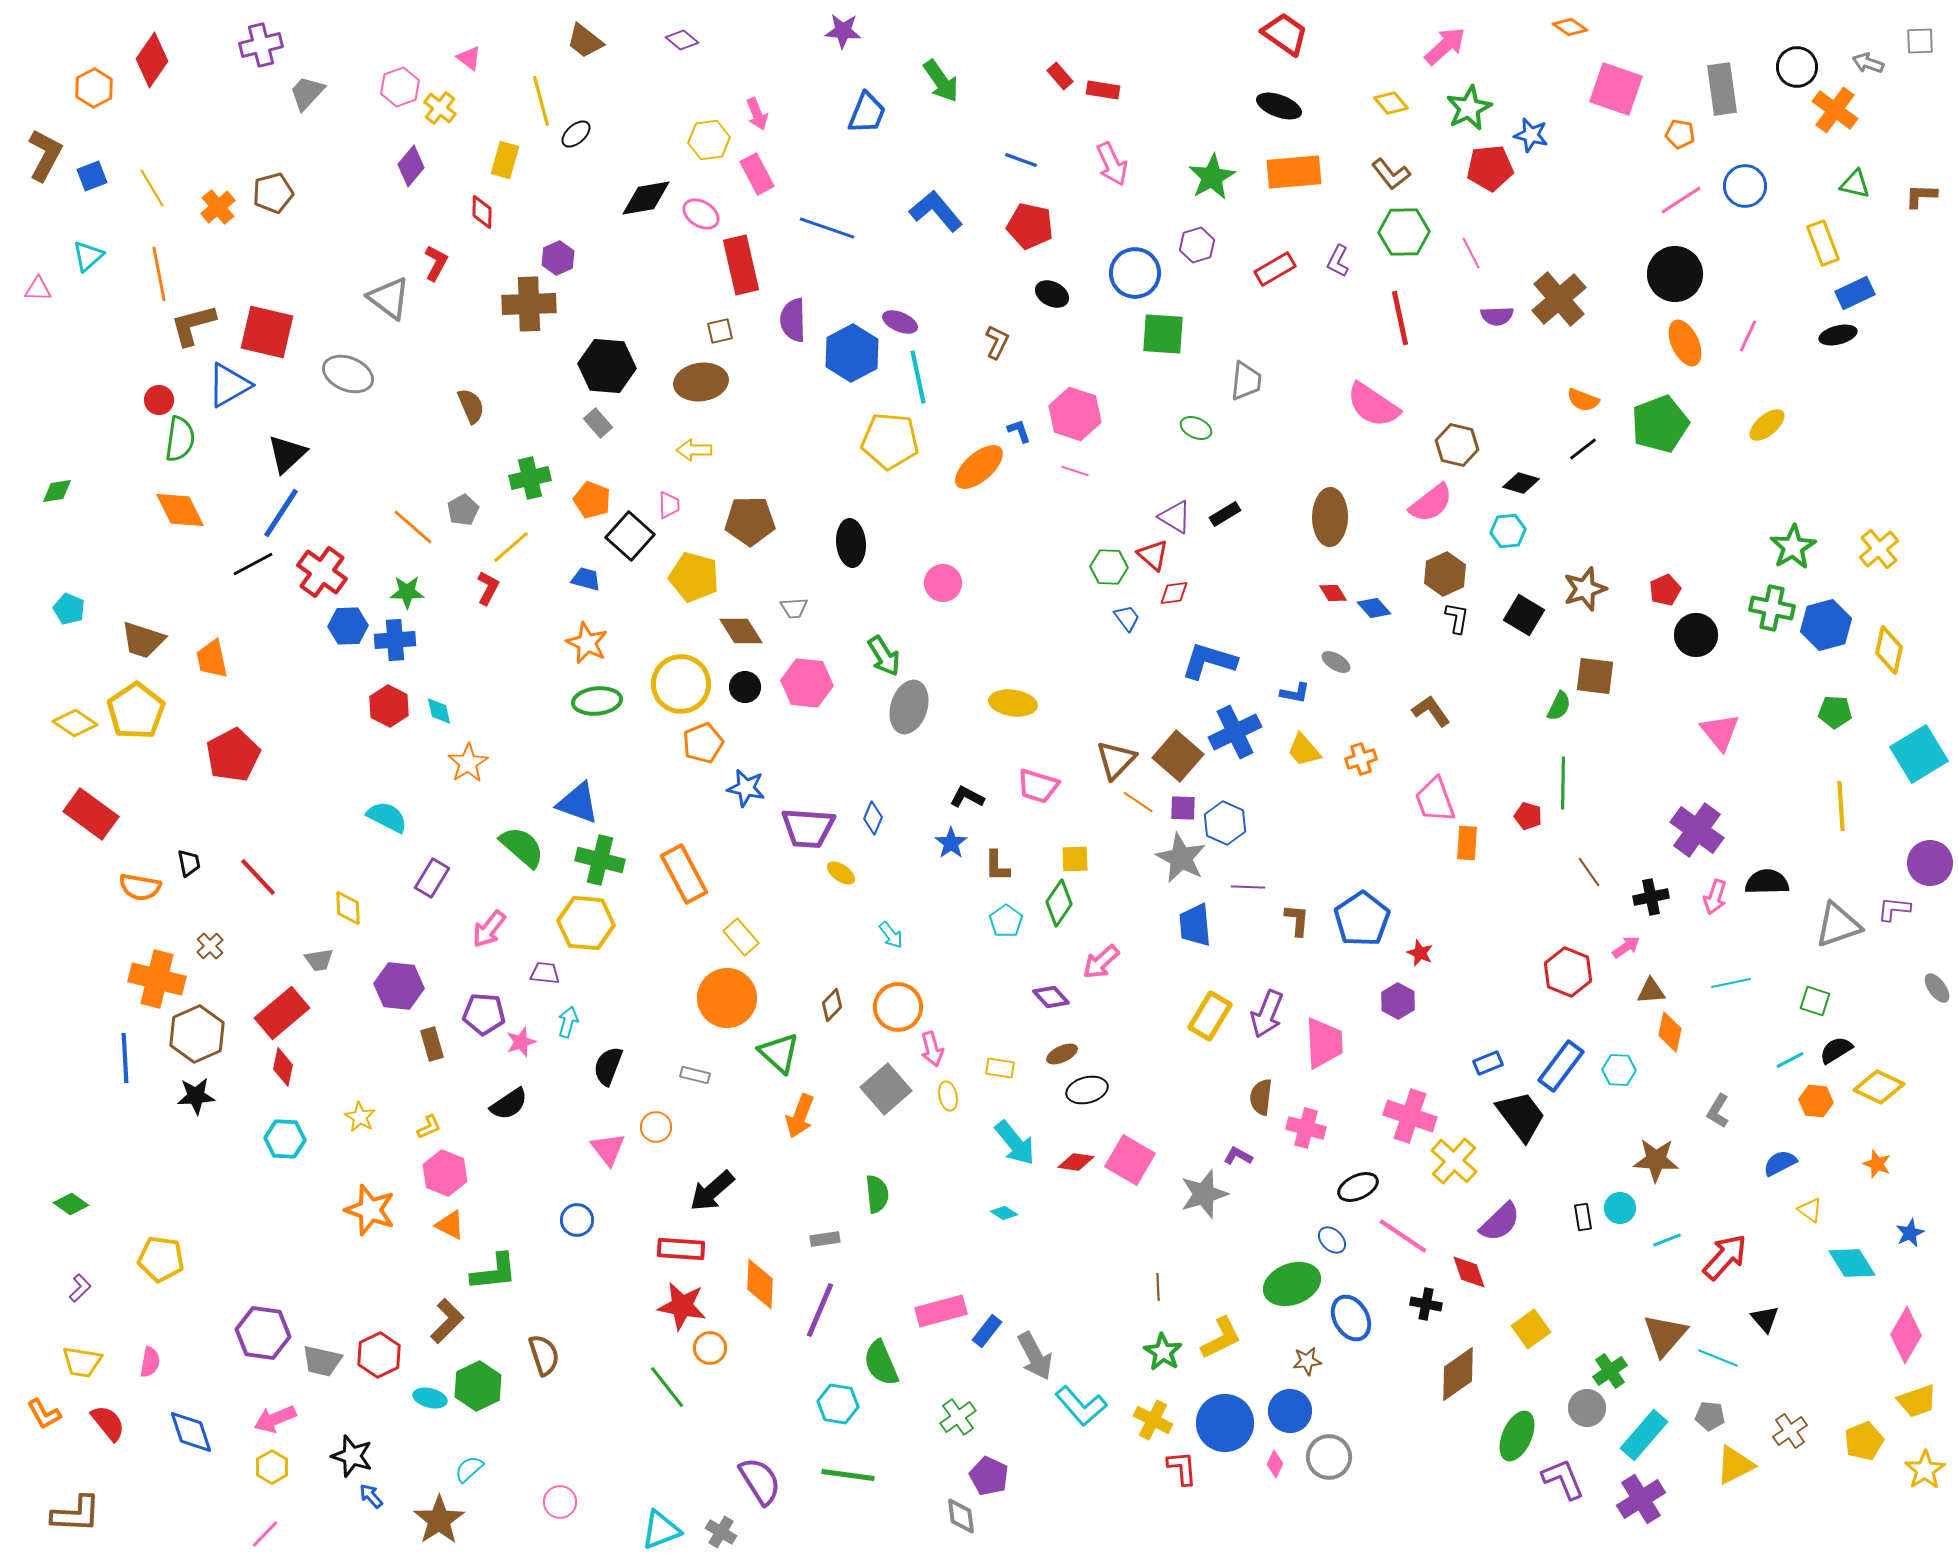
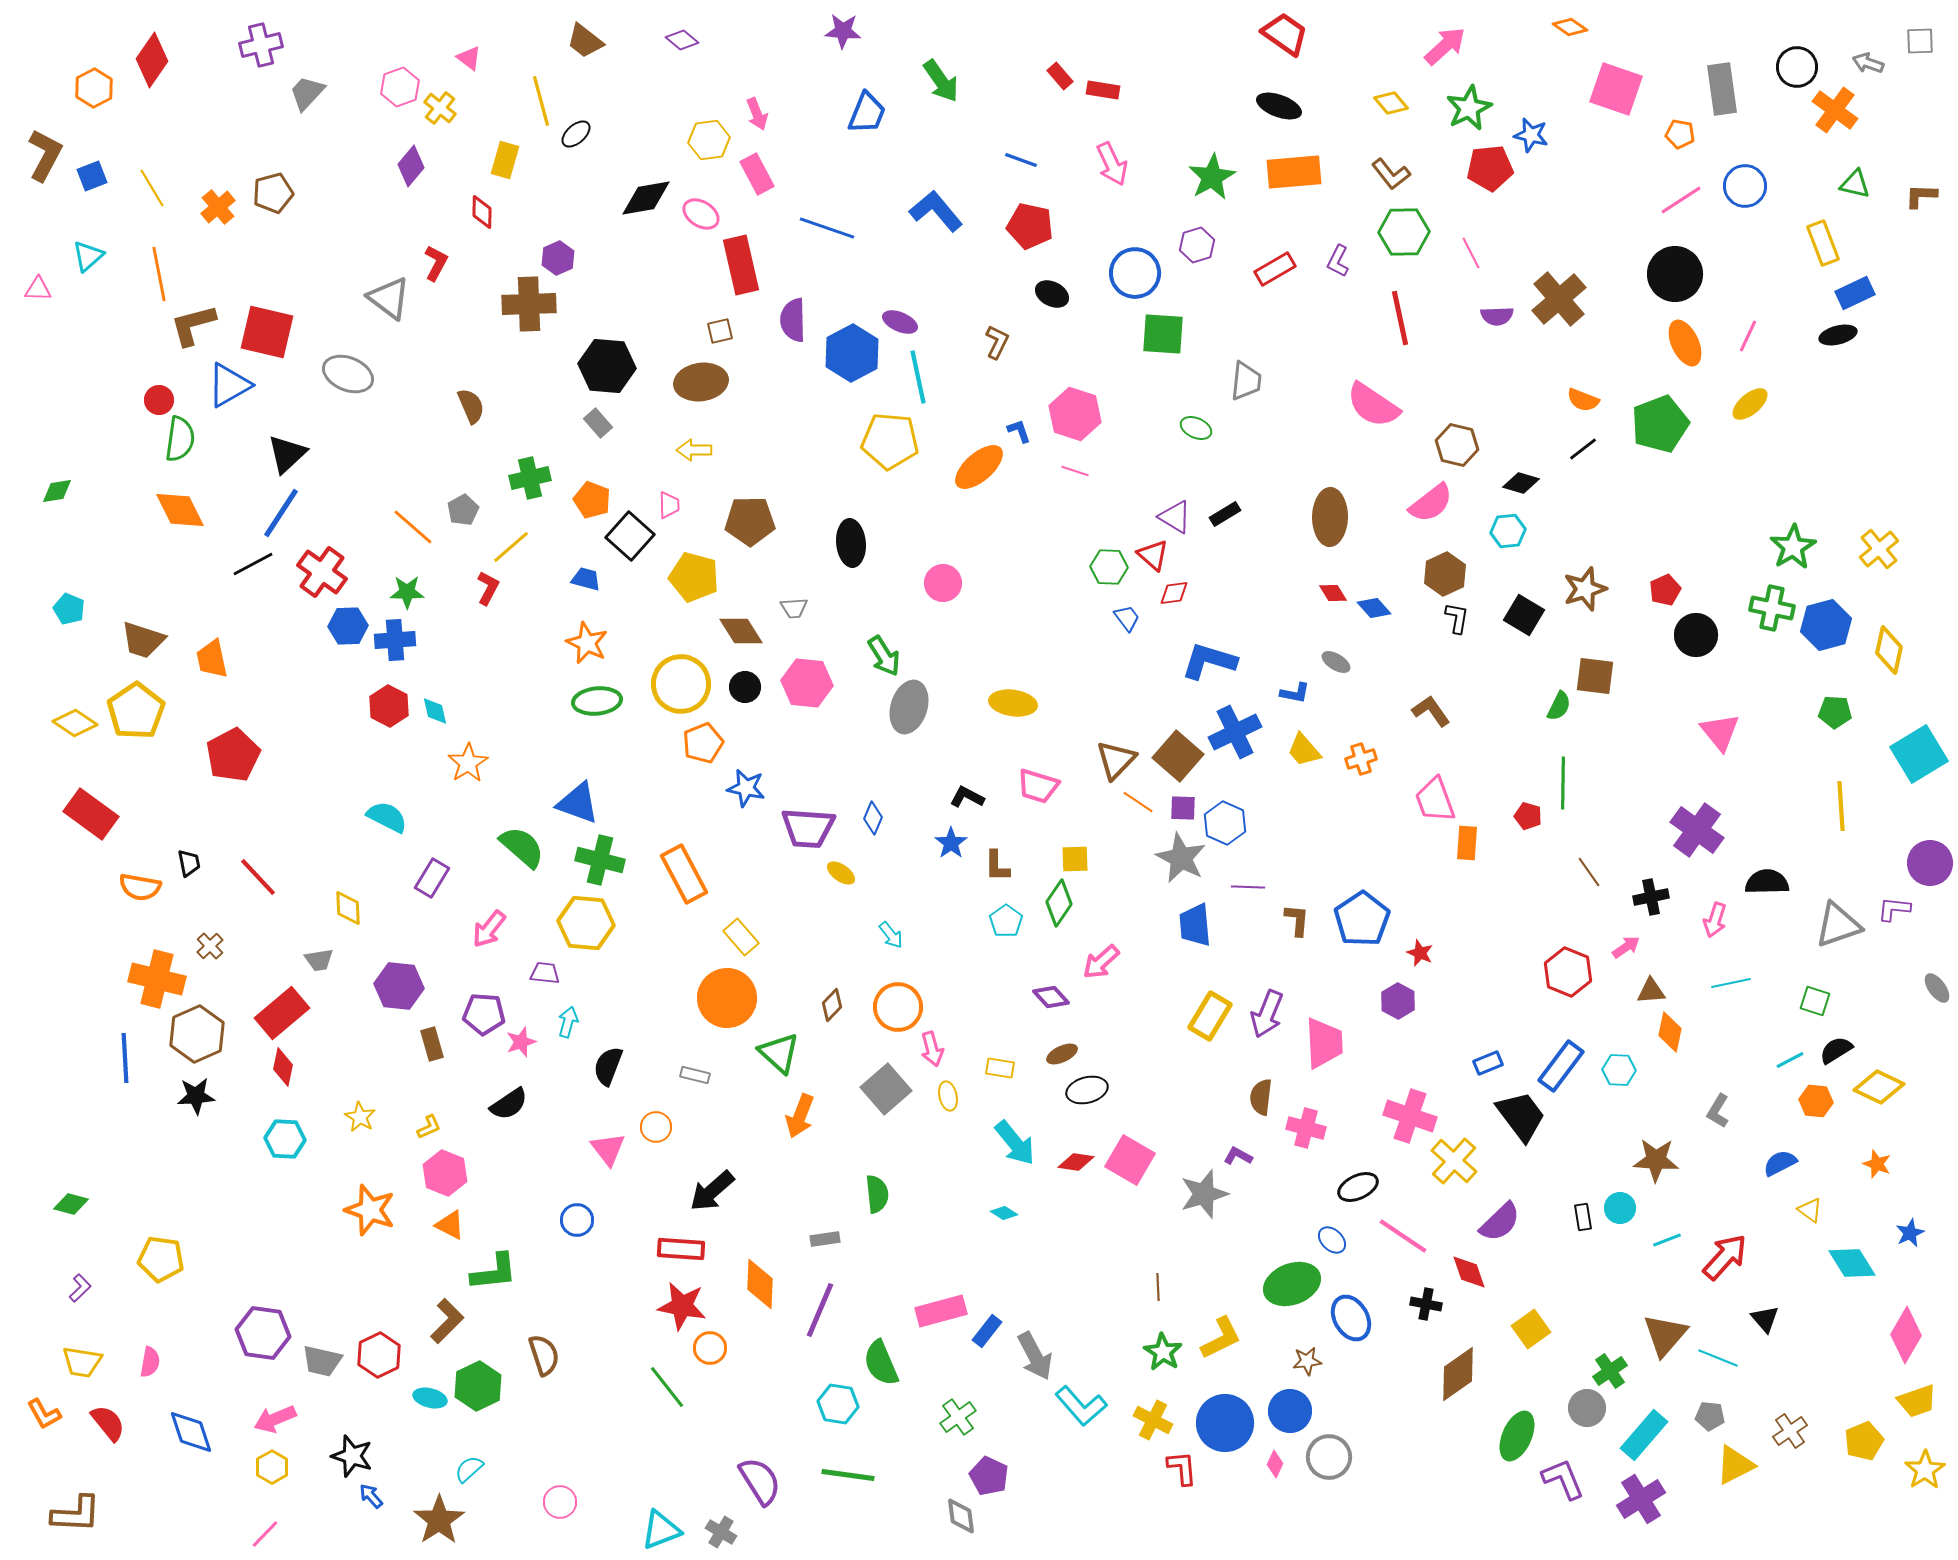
yellow ellipse at (1767, 425): moved 17 px left, 21 px up
cyan diamond at (439, 711): moved 4 px left
pink arrow at (1715, 897): moved 23 px down
green diamond at (71, 1204): rotated 20 degrees counterclockwise
